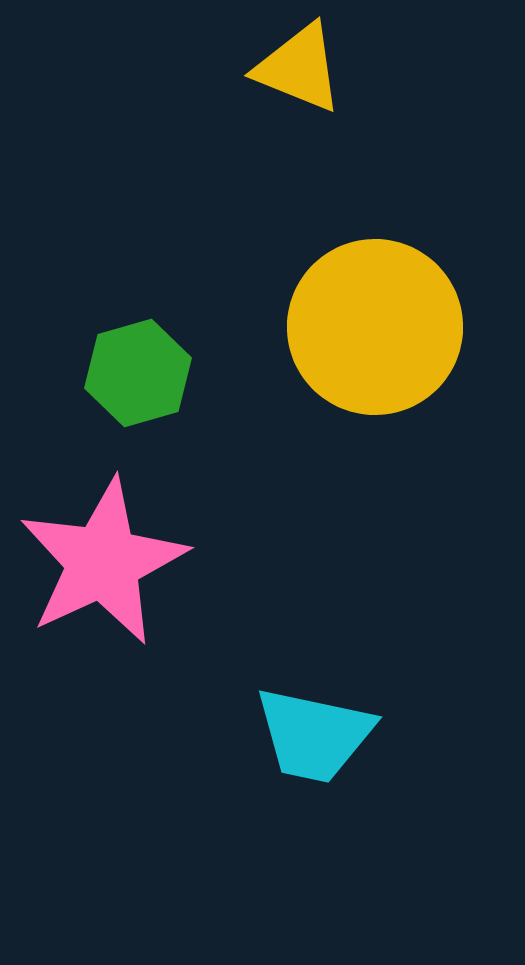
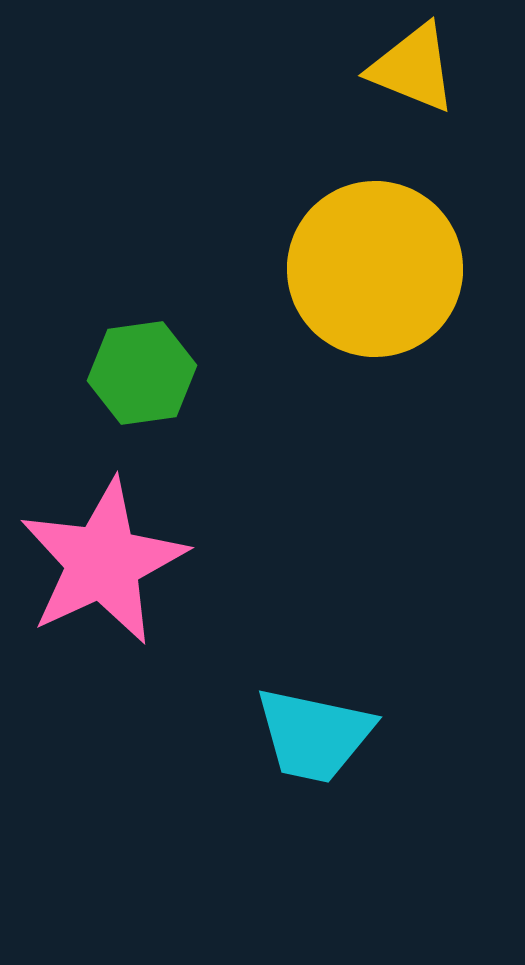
yellow triangle: moved 114 px right
yellow circle: moved 58 px up
green hexagon: moved 4 px right; rotated 8 degrees clockwise
